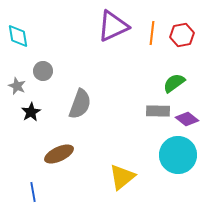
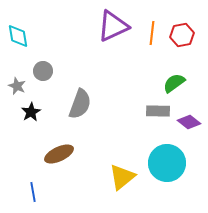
purple diamond: moved 2 px right, 3 px down
cyan circle: moved 11 px left, 8 px down
